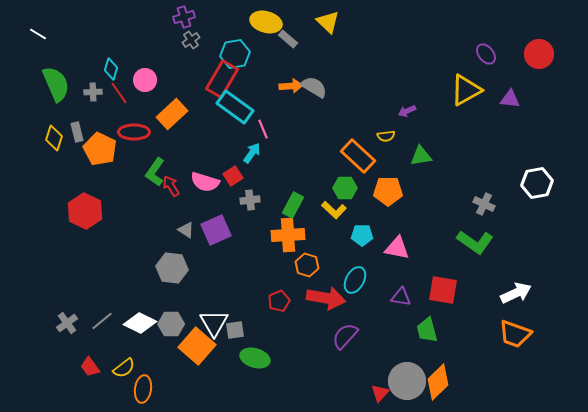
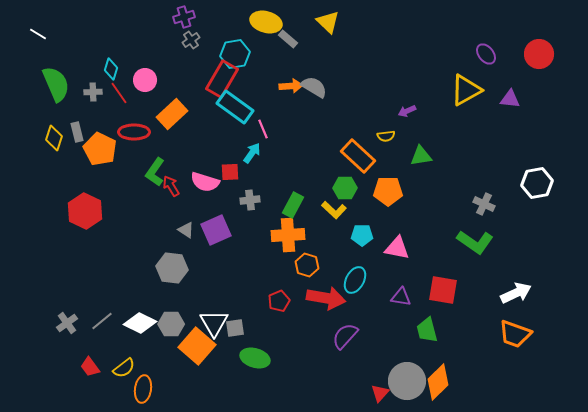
red square at (233, 176): moved 3 px left, 4 px up; rotated 30 degrees clockwise
gray square at (235, 330): moved 2 px up
